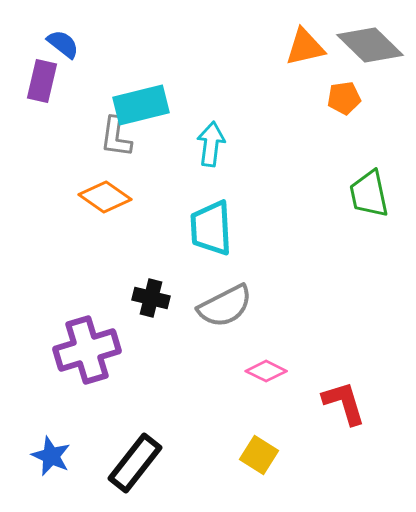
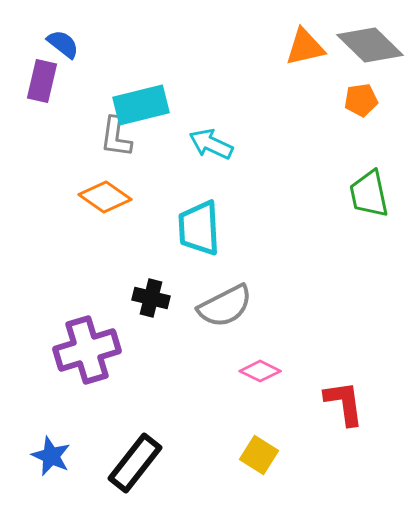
orange pentagon: moved 17 px right, 2 px down
cyan arrow: rotated 72 degrees counterclockwise
cyan trapezoid: moved 12 px left
pink diamond: moved 6 px left
red L-shape: rotated 9 degrees clockwise
